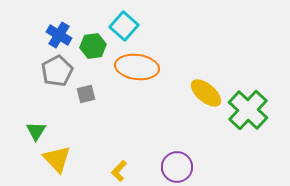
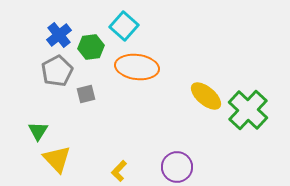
blue cross: rotated 20 degrees clockwise
green hexagon: moved 2 px left, 1 px down
yellow ellipse: moved 3 px down
green triangle: moved 2 px right
